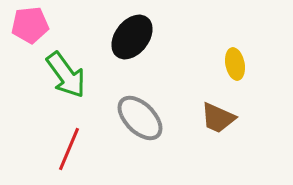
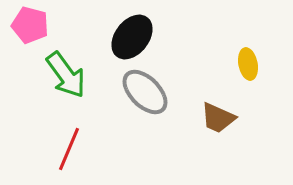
pink pentagon: rotated 21 degrees clockwise
yellow ellipse: moved 13 px right
gray ellipse: moved 5 px right, 26 px up
